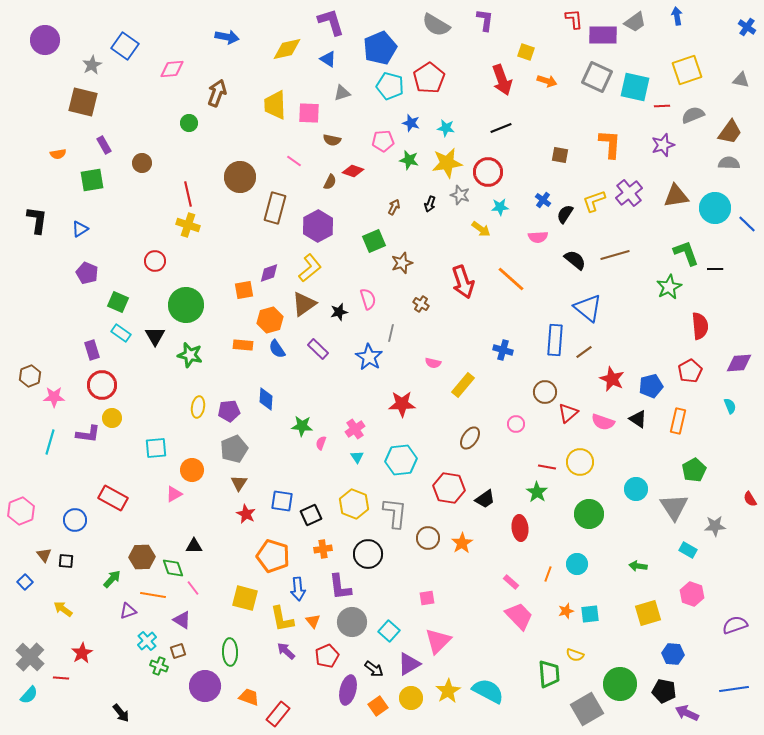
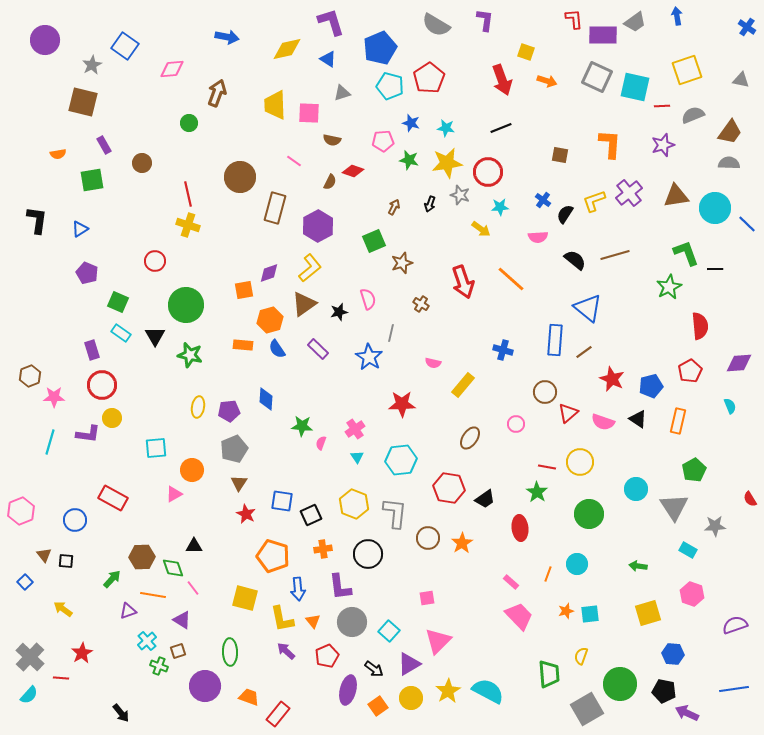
yellow semicircle at (575, 655): moved 6 px right, 1 px down; rotated 90 degrees clockwise
